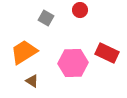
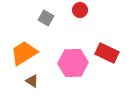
orange trapezoid: moved 1 px down
